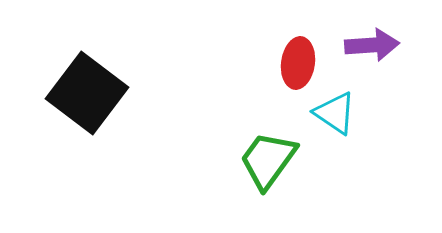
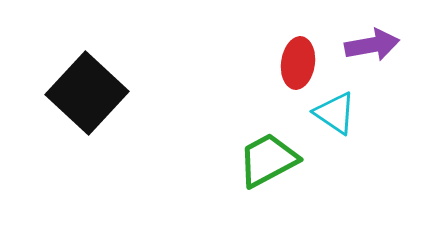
purple arrow: rotated 6 degrees counterclockwise
black square: rotated 6 degrees clockwise
green trapezoid: rotated 26 degrees clockwise
